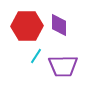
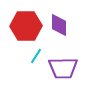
red hexagon: moved 1 px left
purple trapezoid: moved 2 px down
